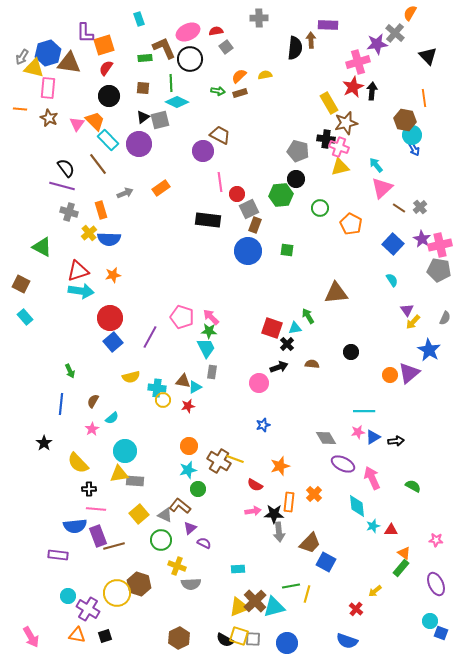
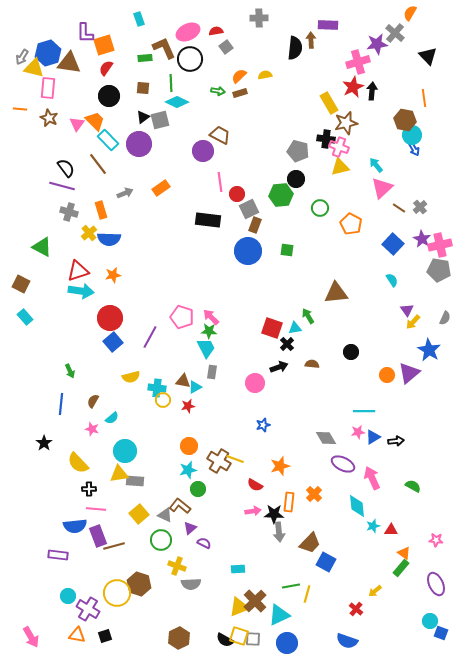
orange circle at (390, 375): moved 3 px left
pink circle at (259, 383): moved 4 px left
pink star at (92, 429): rotated 24 degrees counterclockwise
cyan triangle at (274, 607): moved 5 px right, 8 px down; rotated 10 degrees counterclockwise
